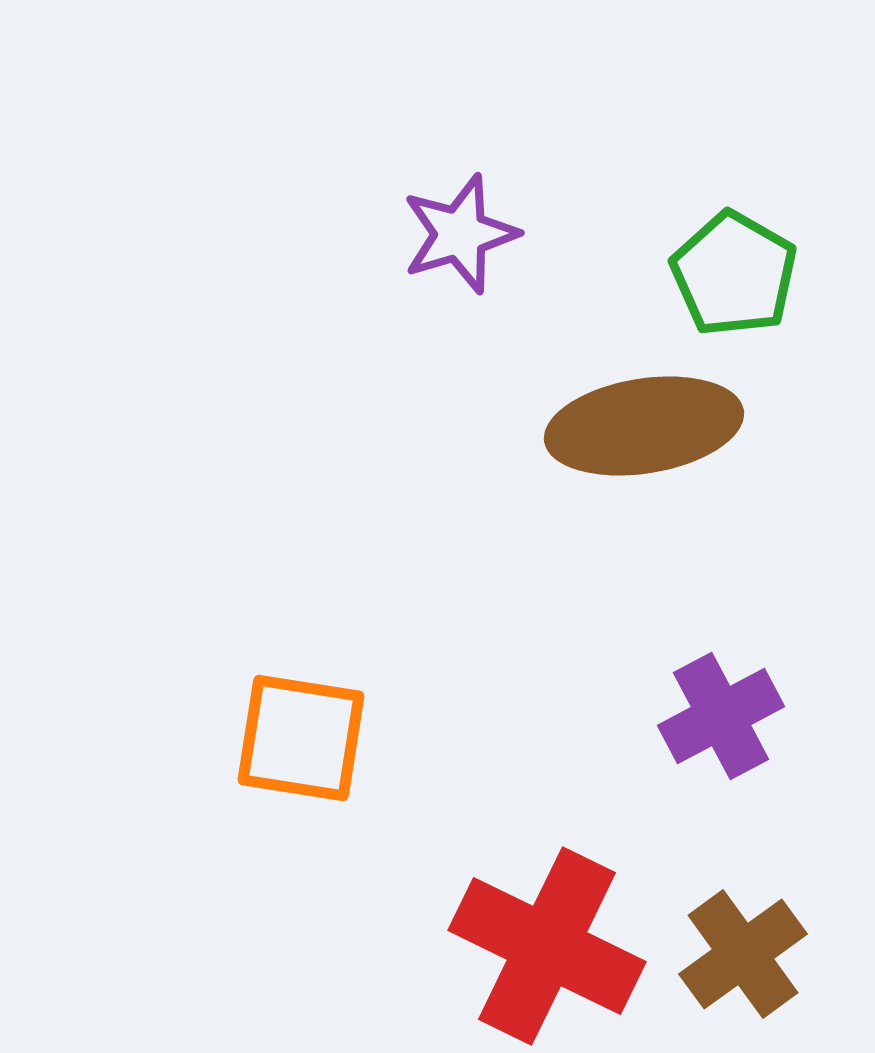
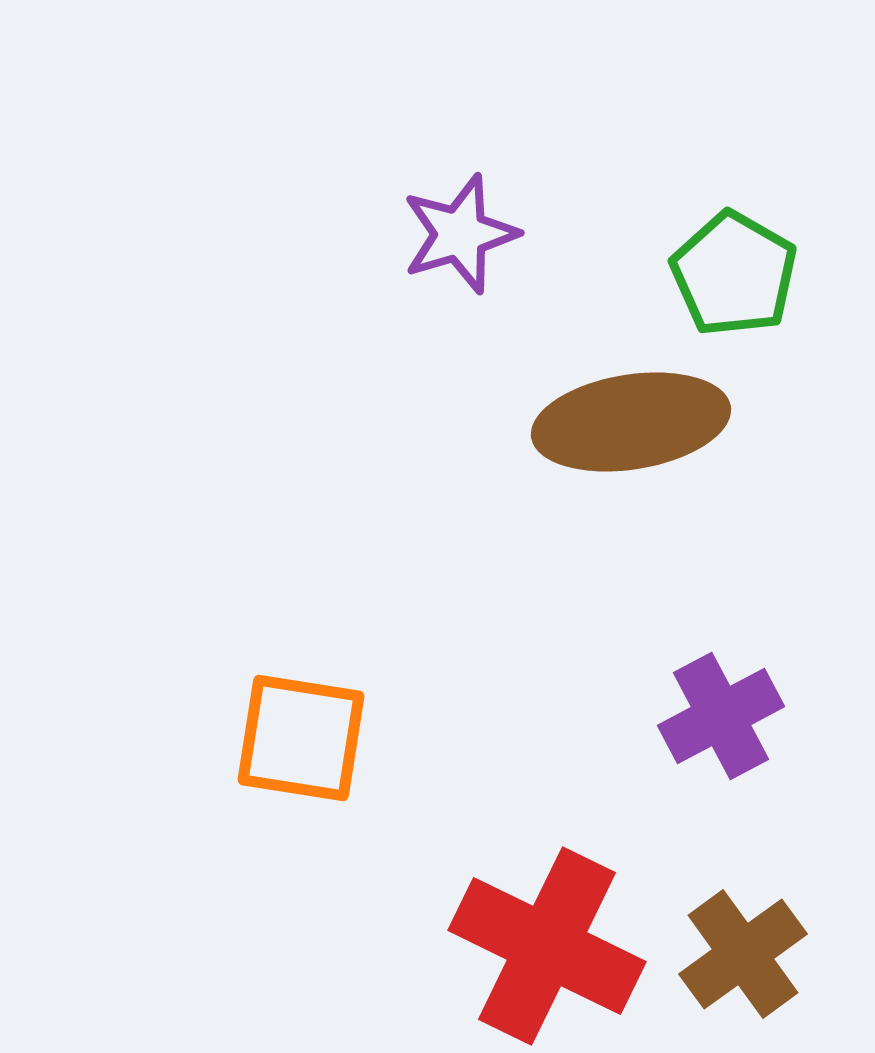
brown ellipse: moved 13 px left, 4 px up
